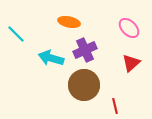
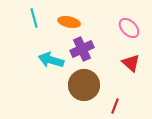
cyan line: moved 18 px right, 16 px up; rotated 30 degrees clockwise
purple cross: moved 3 px left, 1 px up
cyan arrow: moved 2 px down
red triangle: rotated 36 degrees counterclockwise
red line: rotated 35 degrees clockwise
